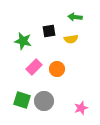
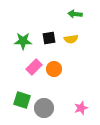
green arrow: moved 3 px up
black square: moved 7 px down
green star: rotated 12 degrees counterclockwise
orange circle: moved 3 px left
gray circle: moved 7 px down
